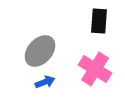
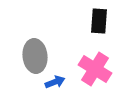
gray ellipse: moved 5 px left, 5 px down; rotated 48 degrees counterclockwise
blue arrow: moved 10 px right
